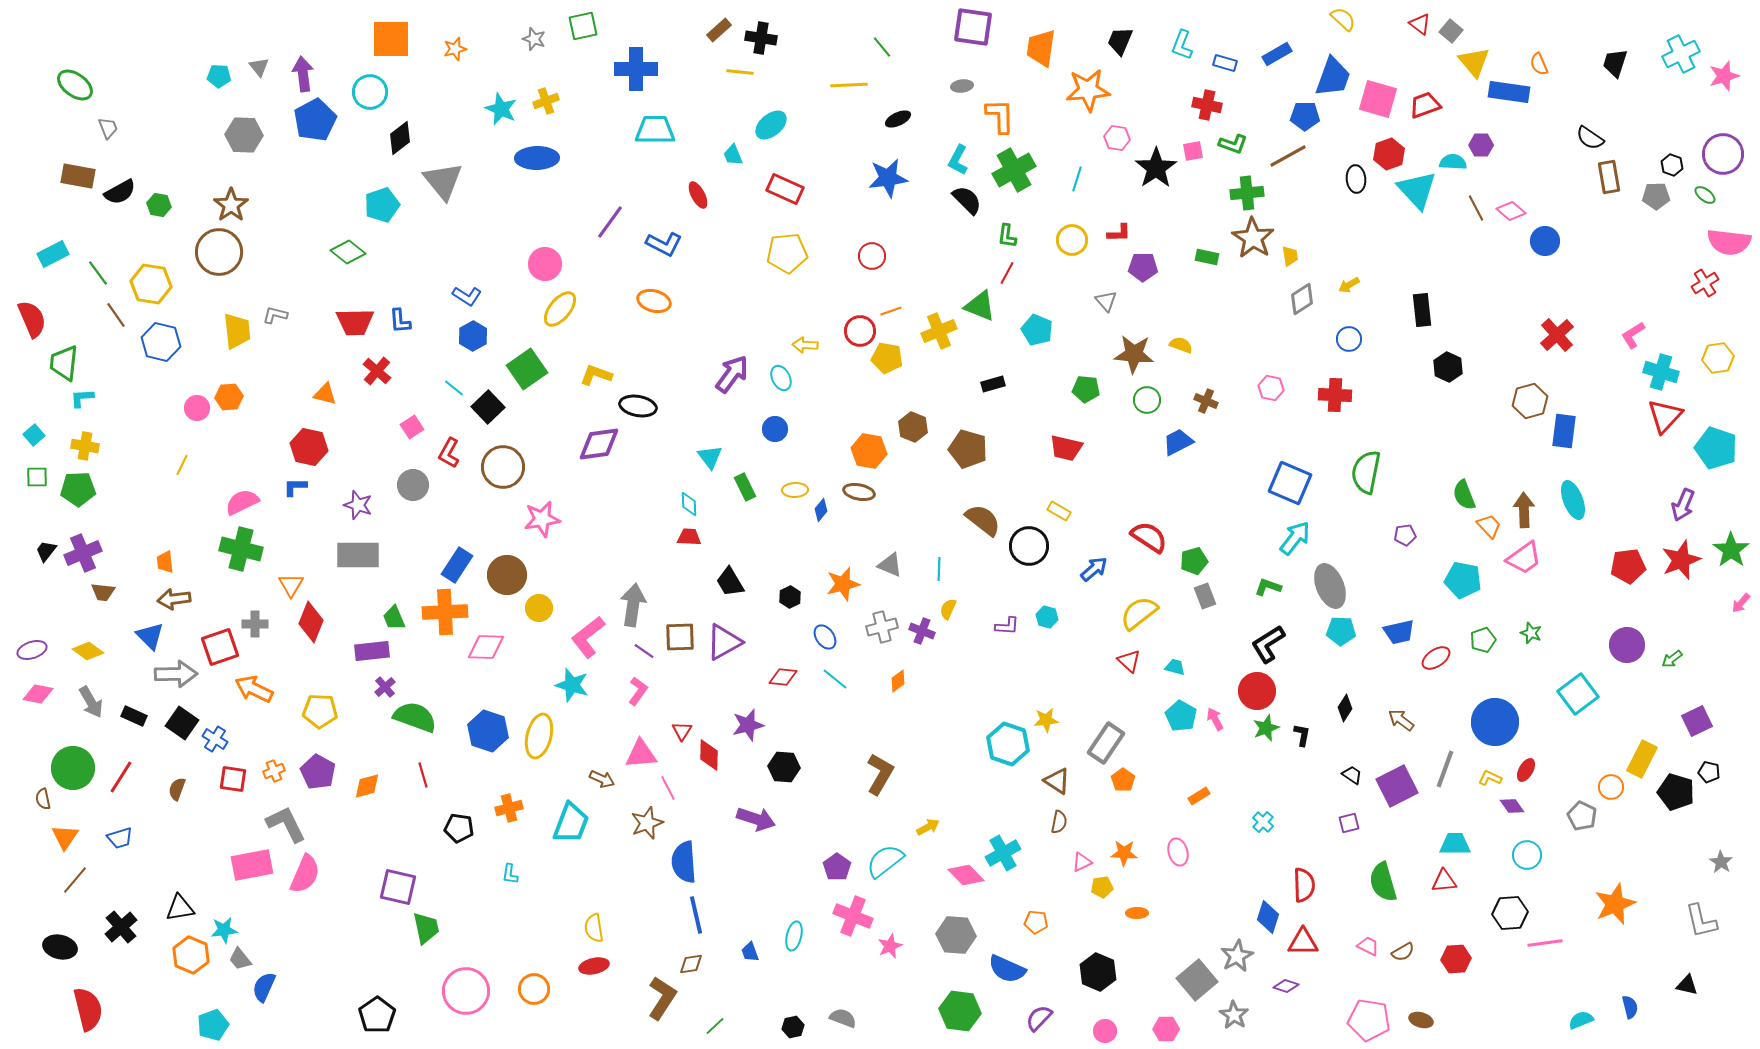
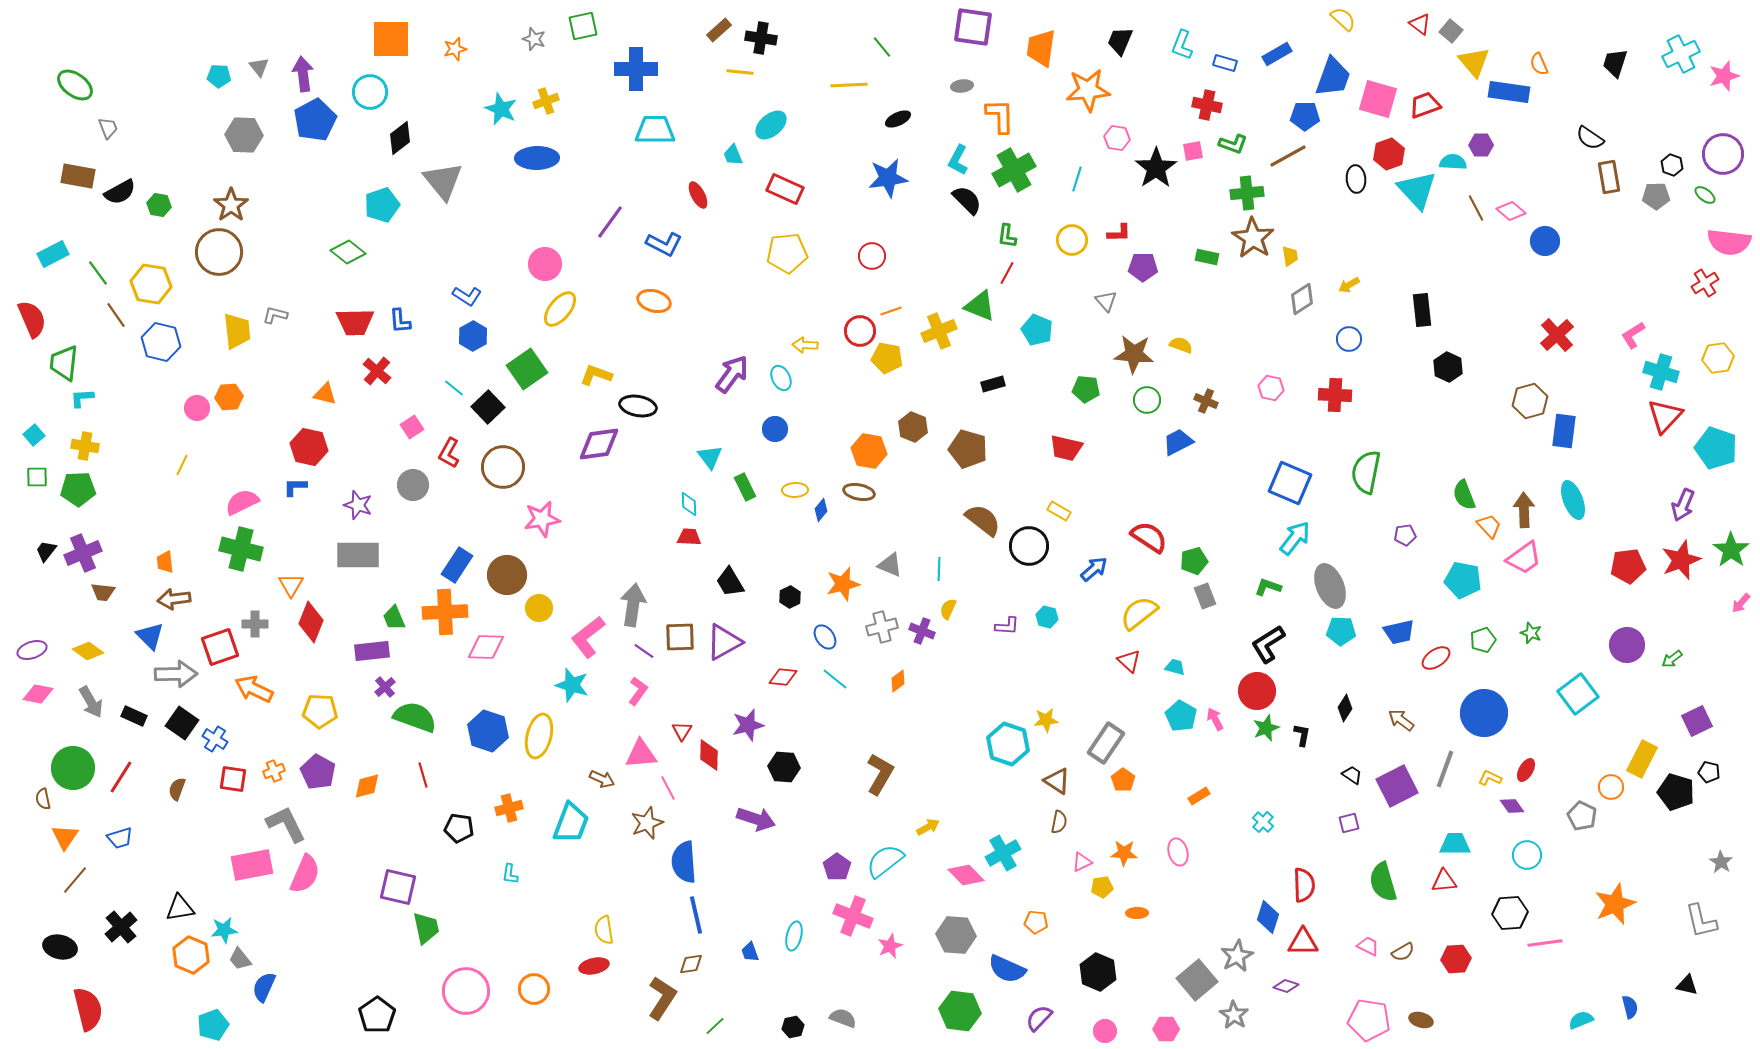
blue circle at (1495, 722): moved 11 px left, 9 px up
yellow semicircle at (594, 928): moved 10 px right, 2 px down
